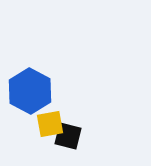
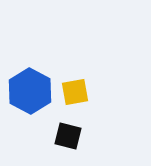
yellow square: moved 25 px right, 32 px up
